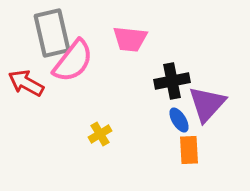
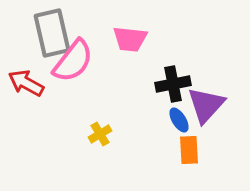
black cross: moved 1 px right, 3 px down
purple triangle: moved 1 px left, 1 px down
